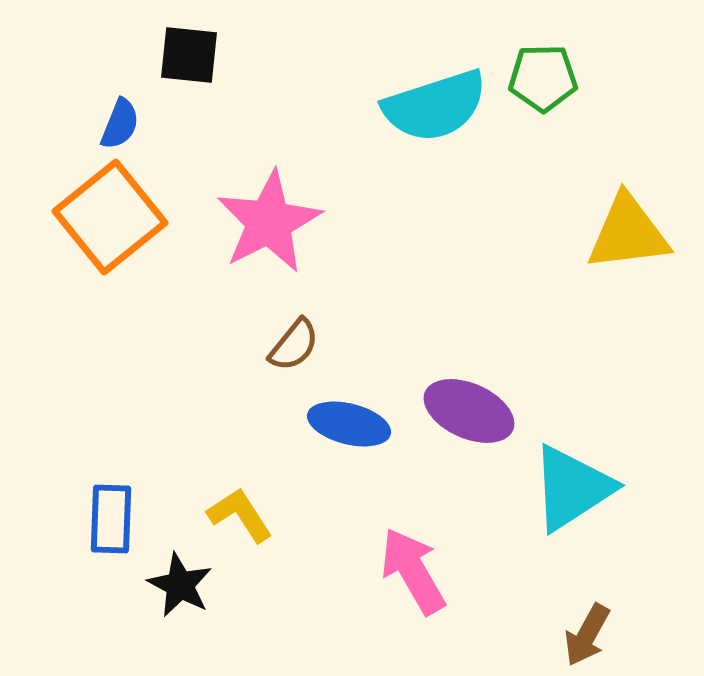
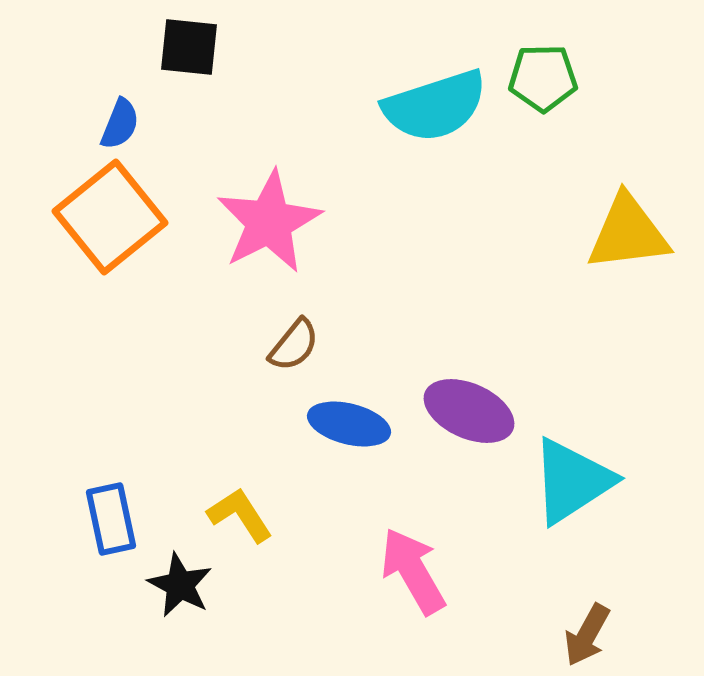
black square: moved 8 px up
cyan triangle: moved 7 px up
blue rectangle: rotated 14 degrees counterclockwise
